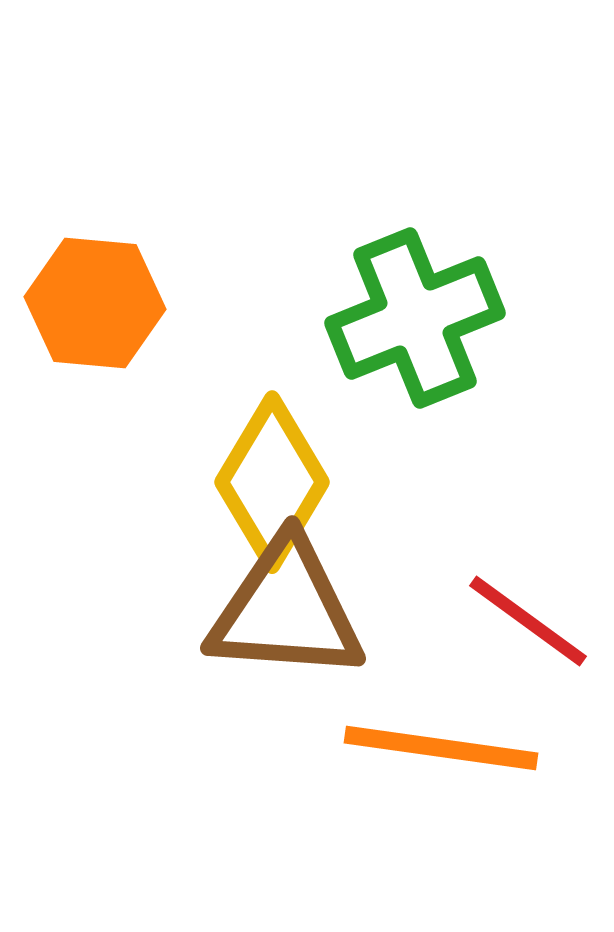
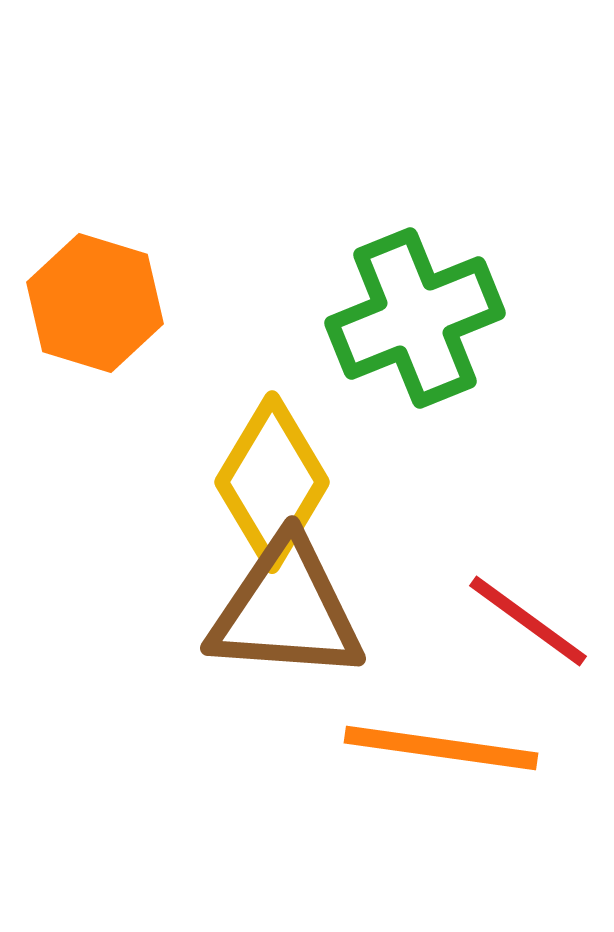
orange hexagon: rotated 12 degrees clockwise
